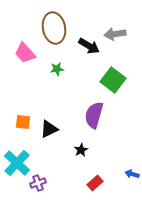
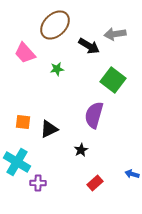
brown ellipse: moved 1 px right, 3 px up; rotated 56 degrees clockwise
cyan cross: moved 1 px up; rotated 12 degrees counterclockwise
purple cross: rotated 21 degrees clockwise
